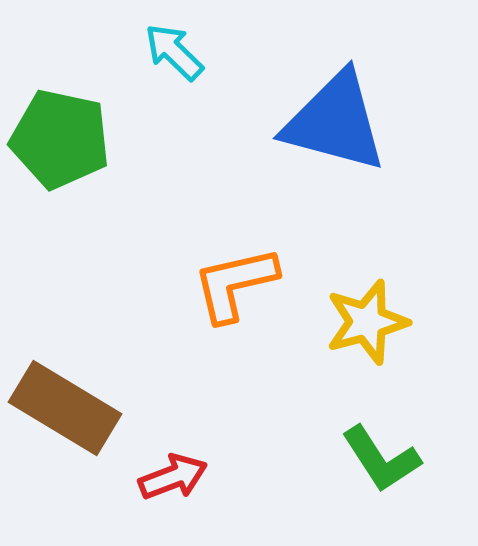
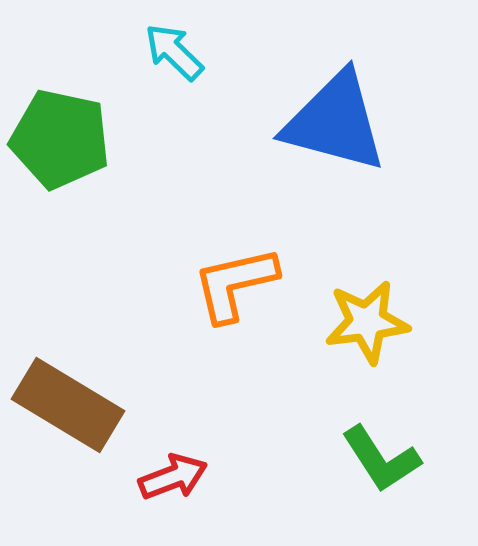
yellow star: rotated 8 degrees clockwise
brown rectangle: moved 3 px right, 3 px up
